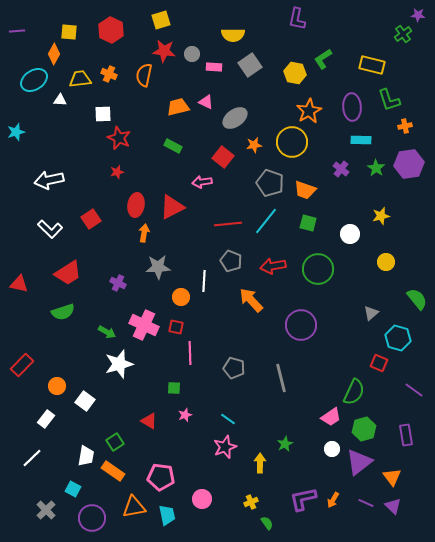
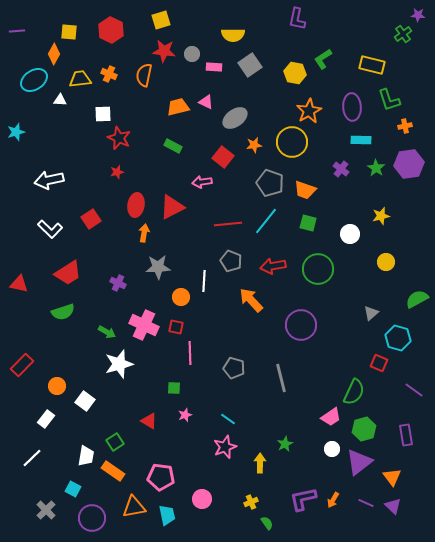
green semicircle at (417, 299): rotated 80 degrees counterclockwise
